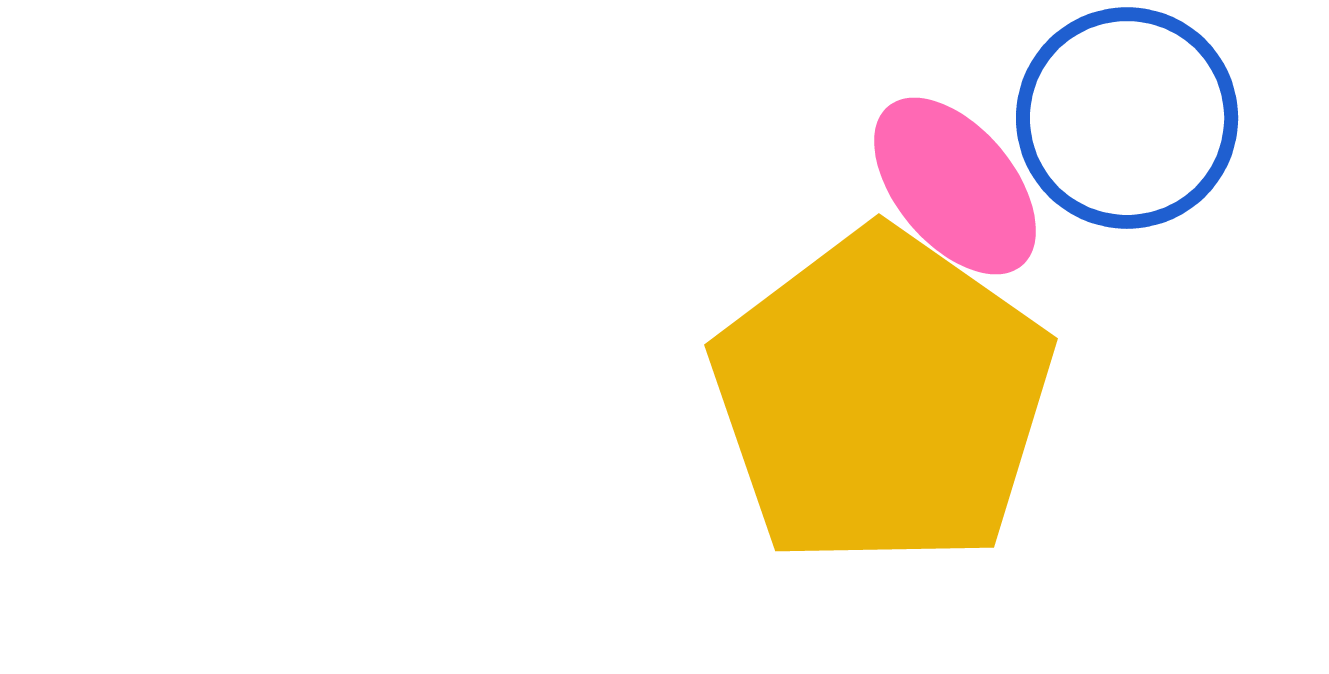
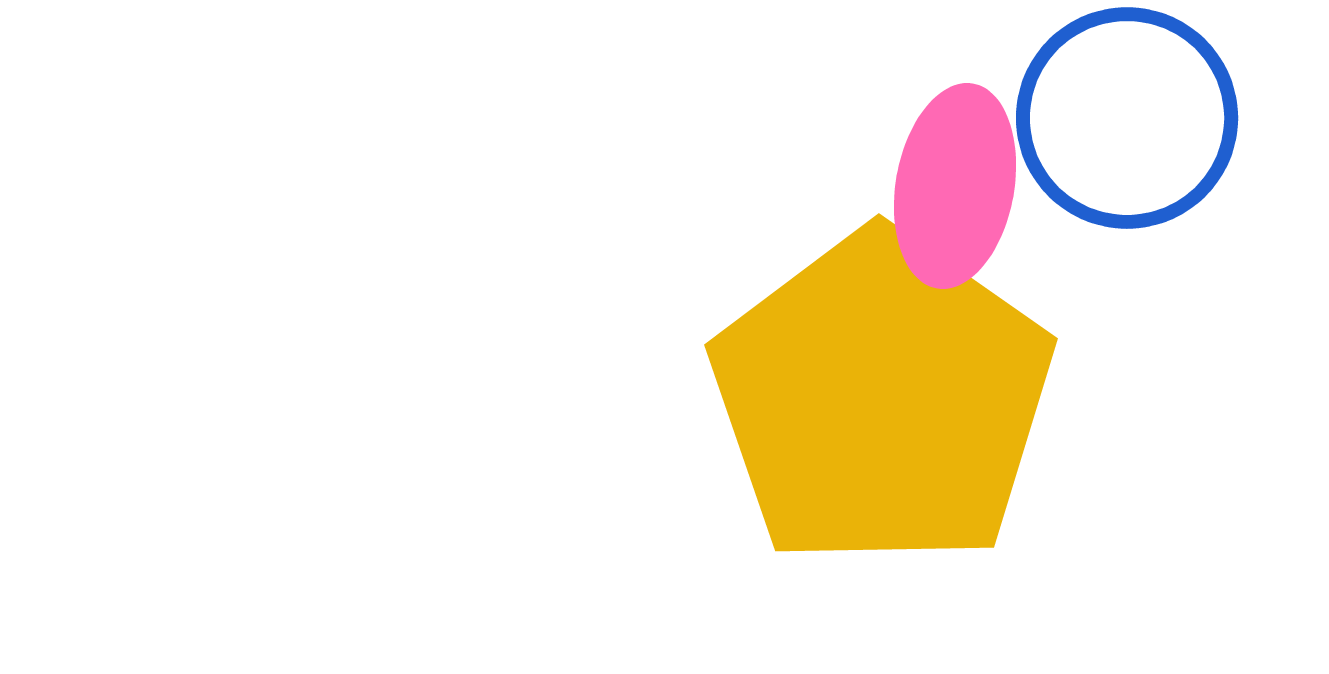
pink ellipse: rotated 50 degrees clockwise
